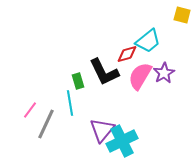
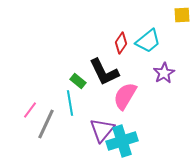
yellow square: rotated 18 degrees counterclockwise
red diamond: moved 6 px left, 11 px up; rotated 40 degrees counterclockwise
pink semicircle: moved 15 px left, 20 px down
green rectangle: rotated 35 degrees counterclockwise
cyan cross: rotated 8 degrees clockwise
